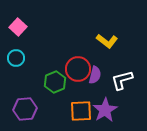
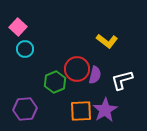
cyan circle: moved 9 px right, 9 px up
red circle: moved 1 px left
